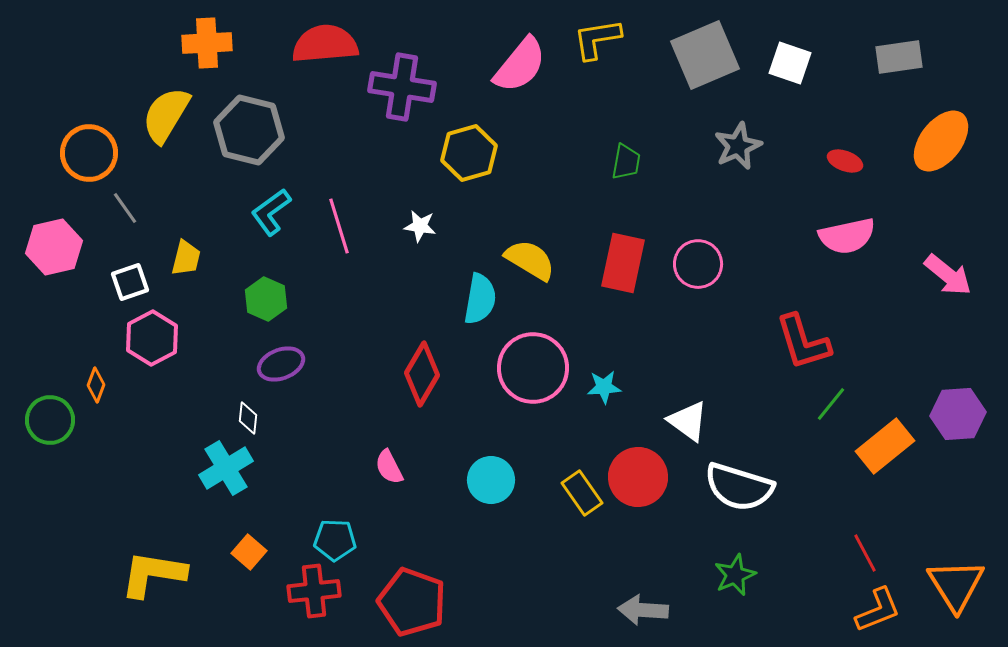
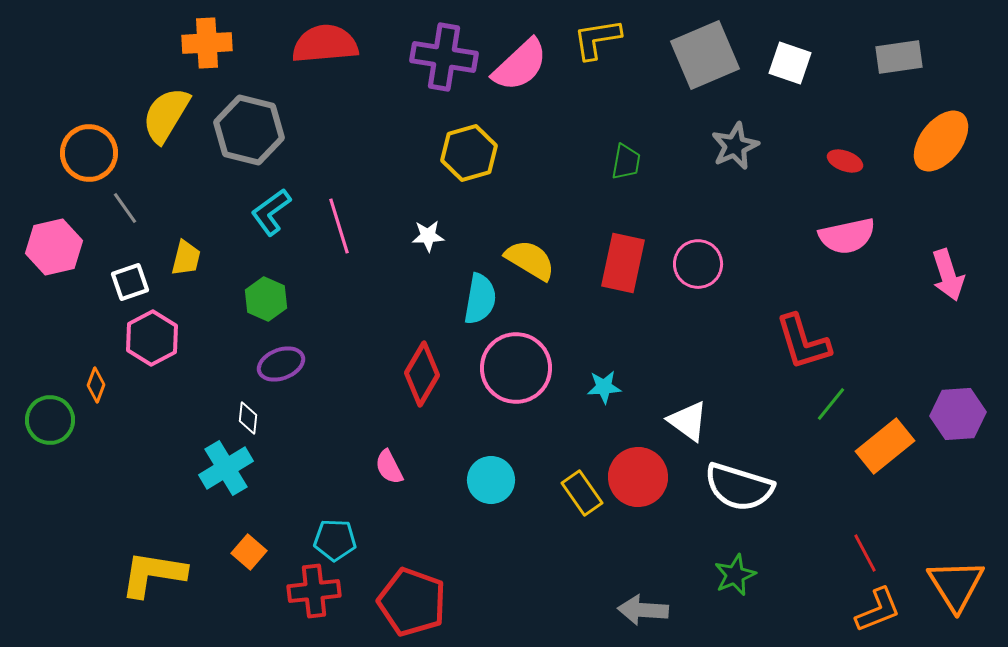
pink semicircle at (520, 65): rotated 8 degrees clockwise
purple cross at (402, 87): moved 42 px right, 30 px up
gray star at (738, 146): moved 3 px left
white star at (420, 226): moved 8 px right, 10 px down; rotated 12 degrees counterclockwise
pink arrow at (948, 275): rotated 33 degrees clockwise
pink circle at (533, 368): moved 17 px left
